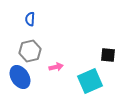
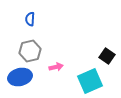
black square: moved 1 px left, 1 px down; rotated 28 degrees clockwise
blue ellipse: rotated 70 degrees counterclockwise
